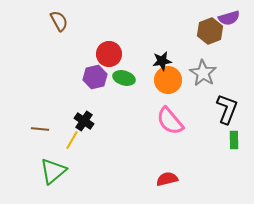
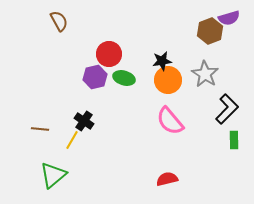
gray star: moved 2 px right, 1 px down
black L-shape: rotated 24 degrees clockwise
green triangle: moved 4 px down
